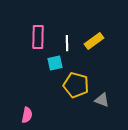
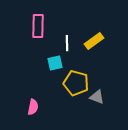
pink rectangle: moved 11 px up
yellow pentagon: moved 2 px up
gray triangle: moved 5 px left, 3 px up
pink semicircle: moved 6 px right, 8 px up
